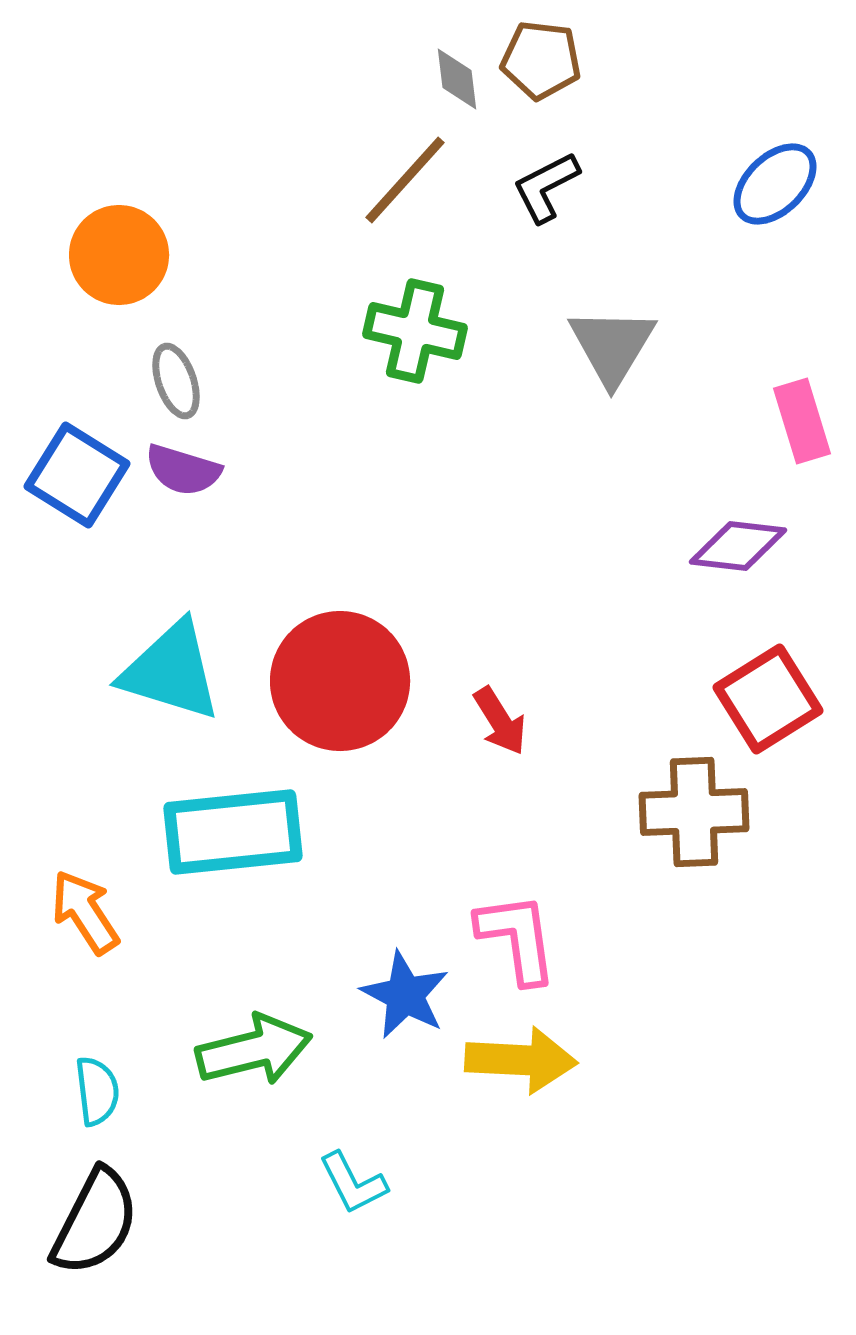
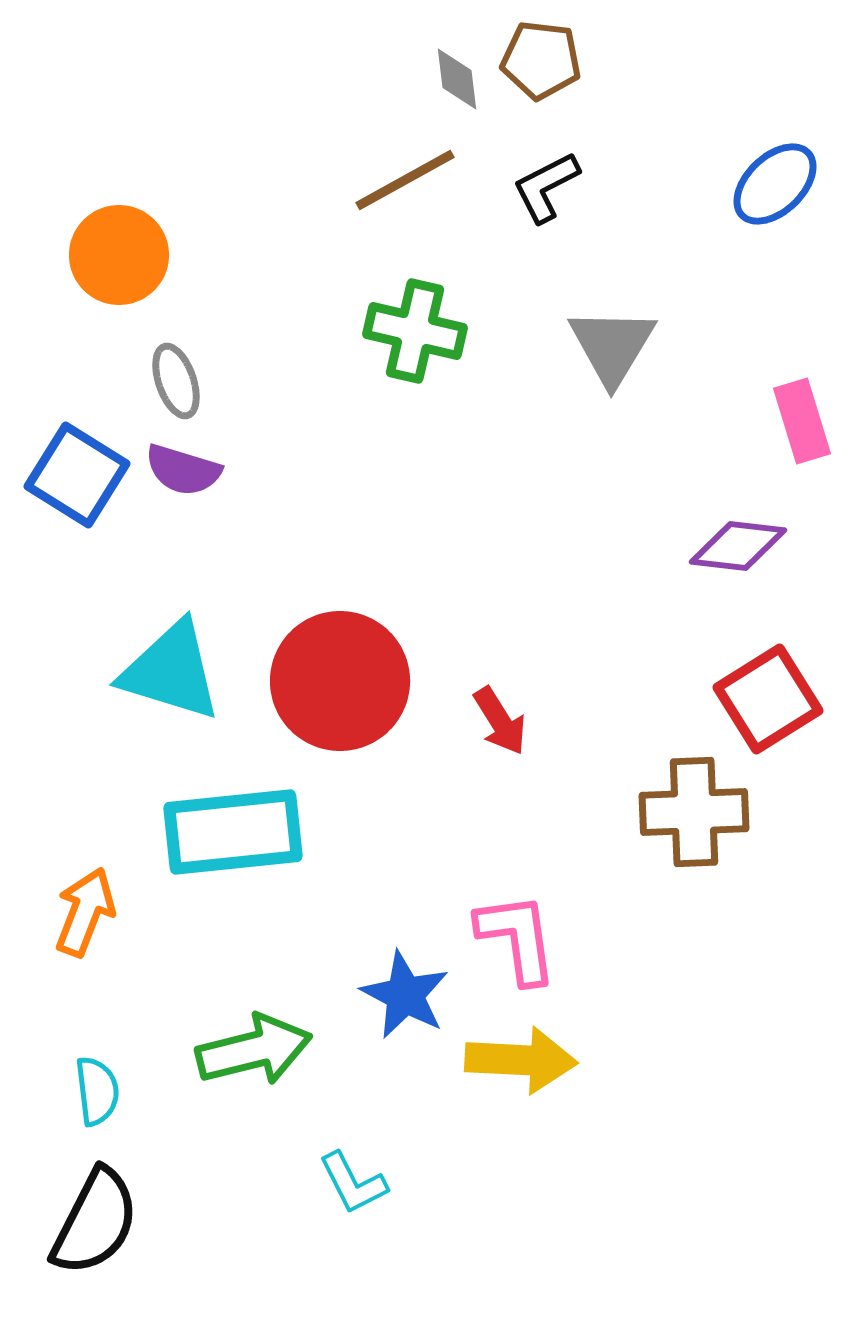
brown line: rotated 19 degrees clockwise
orange arrow: rotated 54 degrees clockwise
